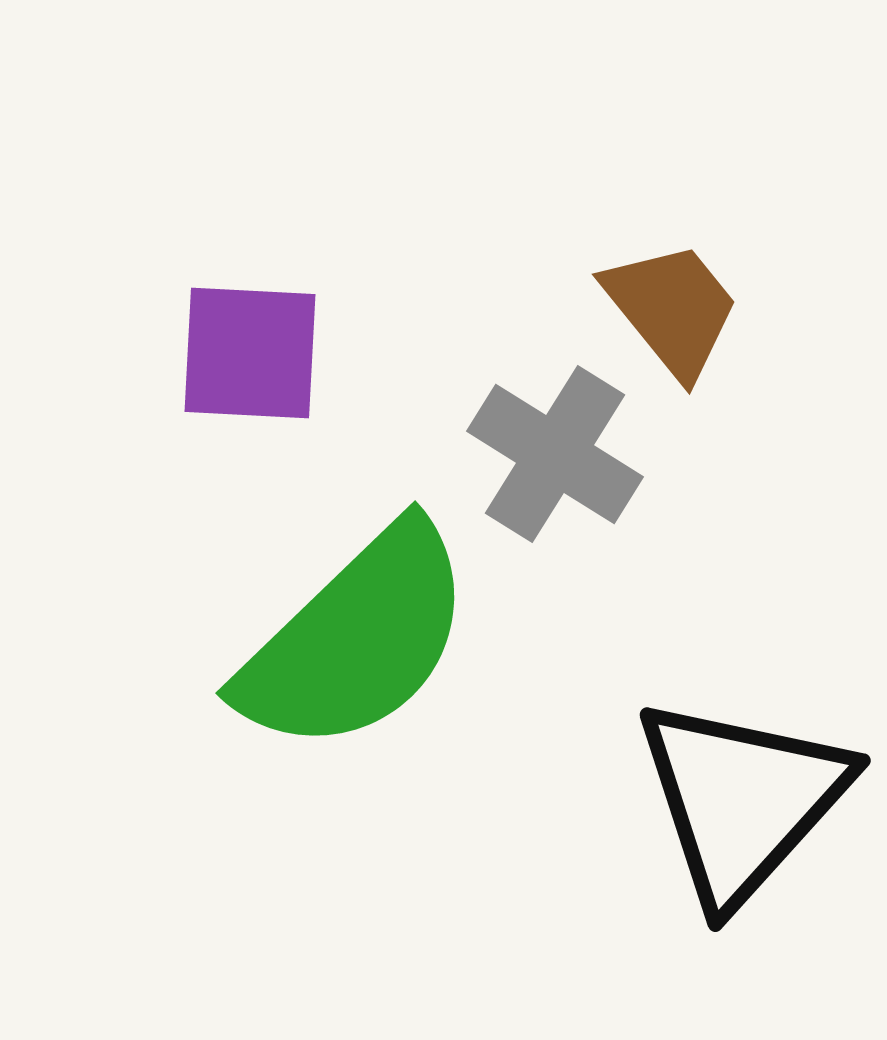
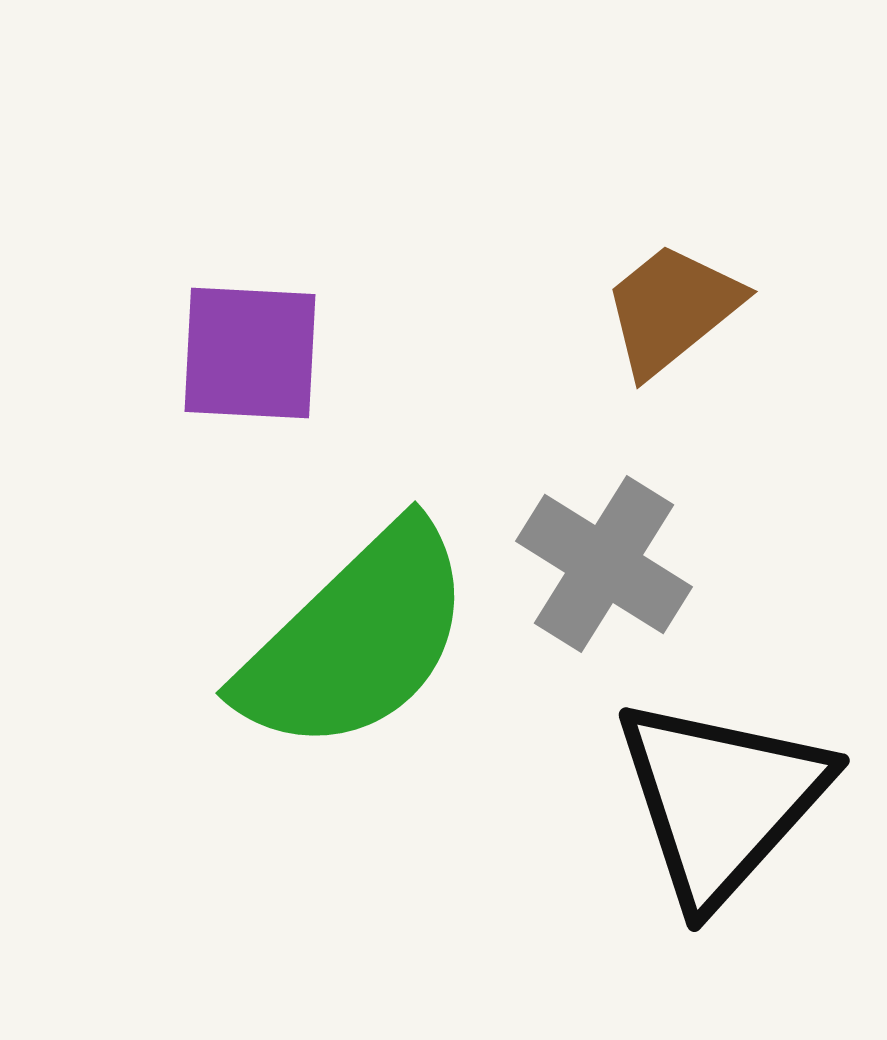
brown trapezoid: rotated 90 degrees counterclockwise
gray cross: moved 49 px right, 110 px down
black triangle: moved 21 px left
